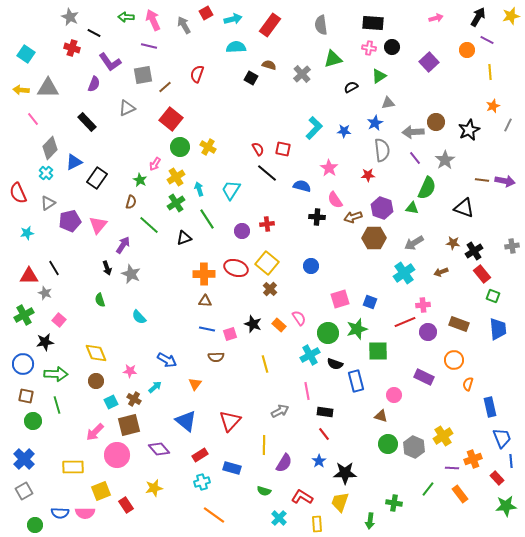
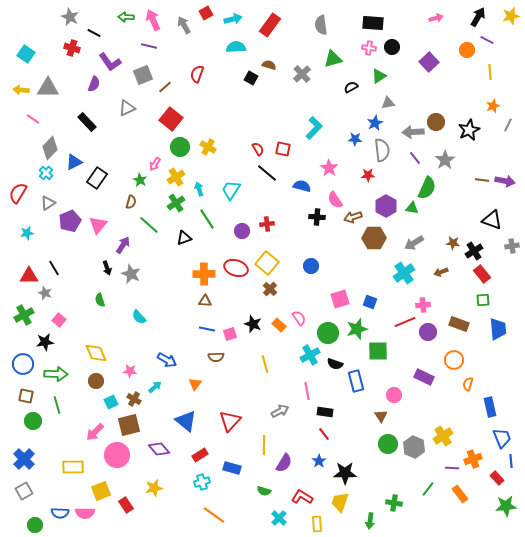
gray square at (143, 75): rotated 12 degrees counterclockwise
pink line at (33, 119): rotated 16 degrees counterclockwise
blue star at (344, 131): moved 11 px right, 8 px down
red semicircle at (18, 193): rotated 55 degrees clockwise
purple hexagon at (382, 208): moved 4 px right, 2 px up; rotated 10 degrees clockwise
black triangle at (464, 208): moved 28 px right, 12 px down
purple pentagon at (70, 221): rotated 10 degrees counterclockwise
green square at (493, 296): moved 10 px left, 4 px down; rotated 24 degrees counterclockwise
brown triangle at (381, 416): rotated 40 degrees clockwise
